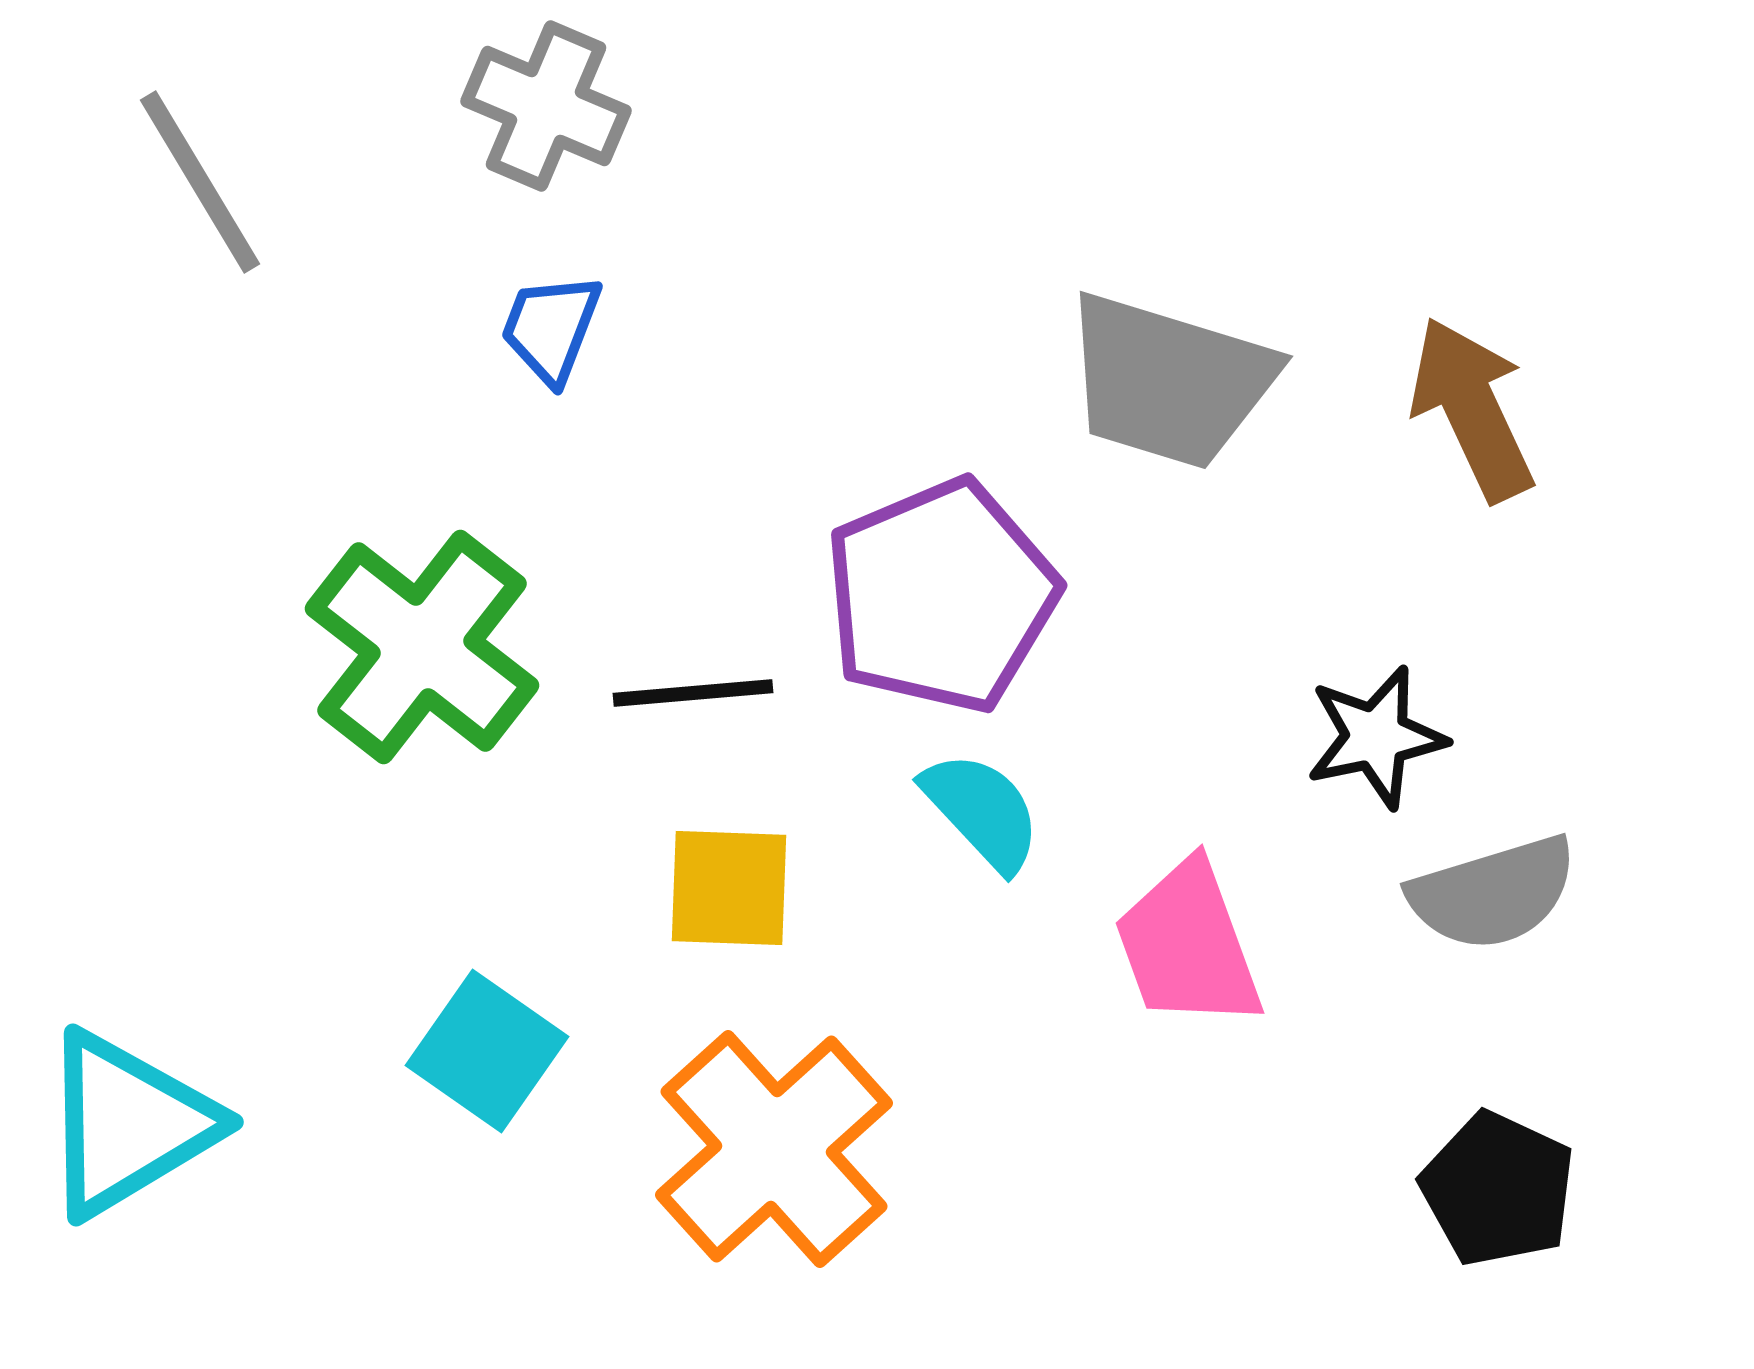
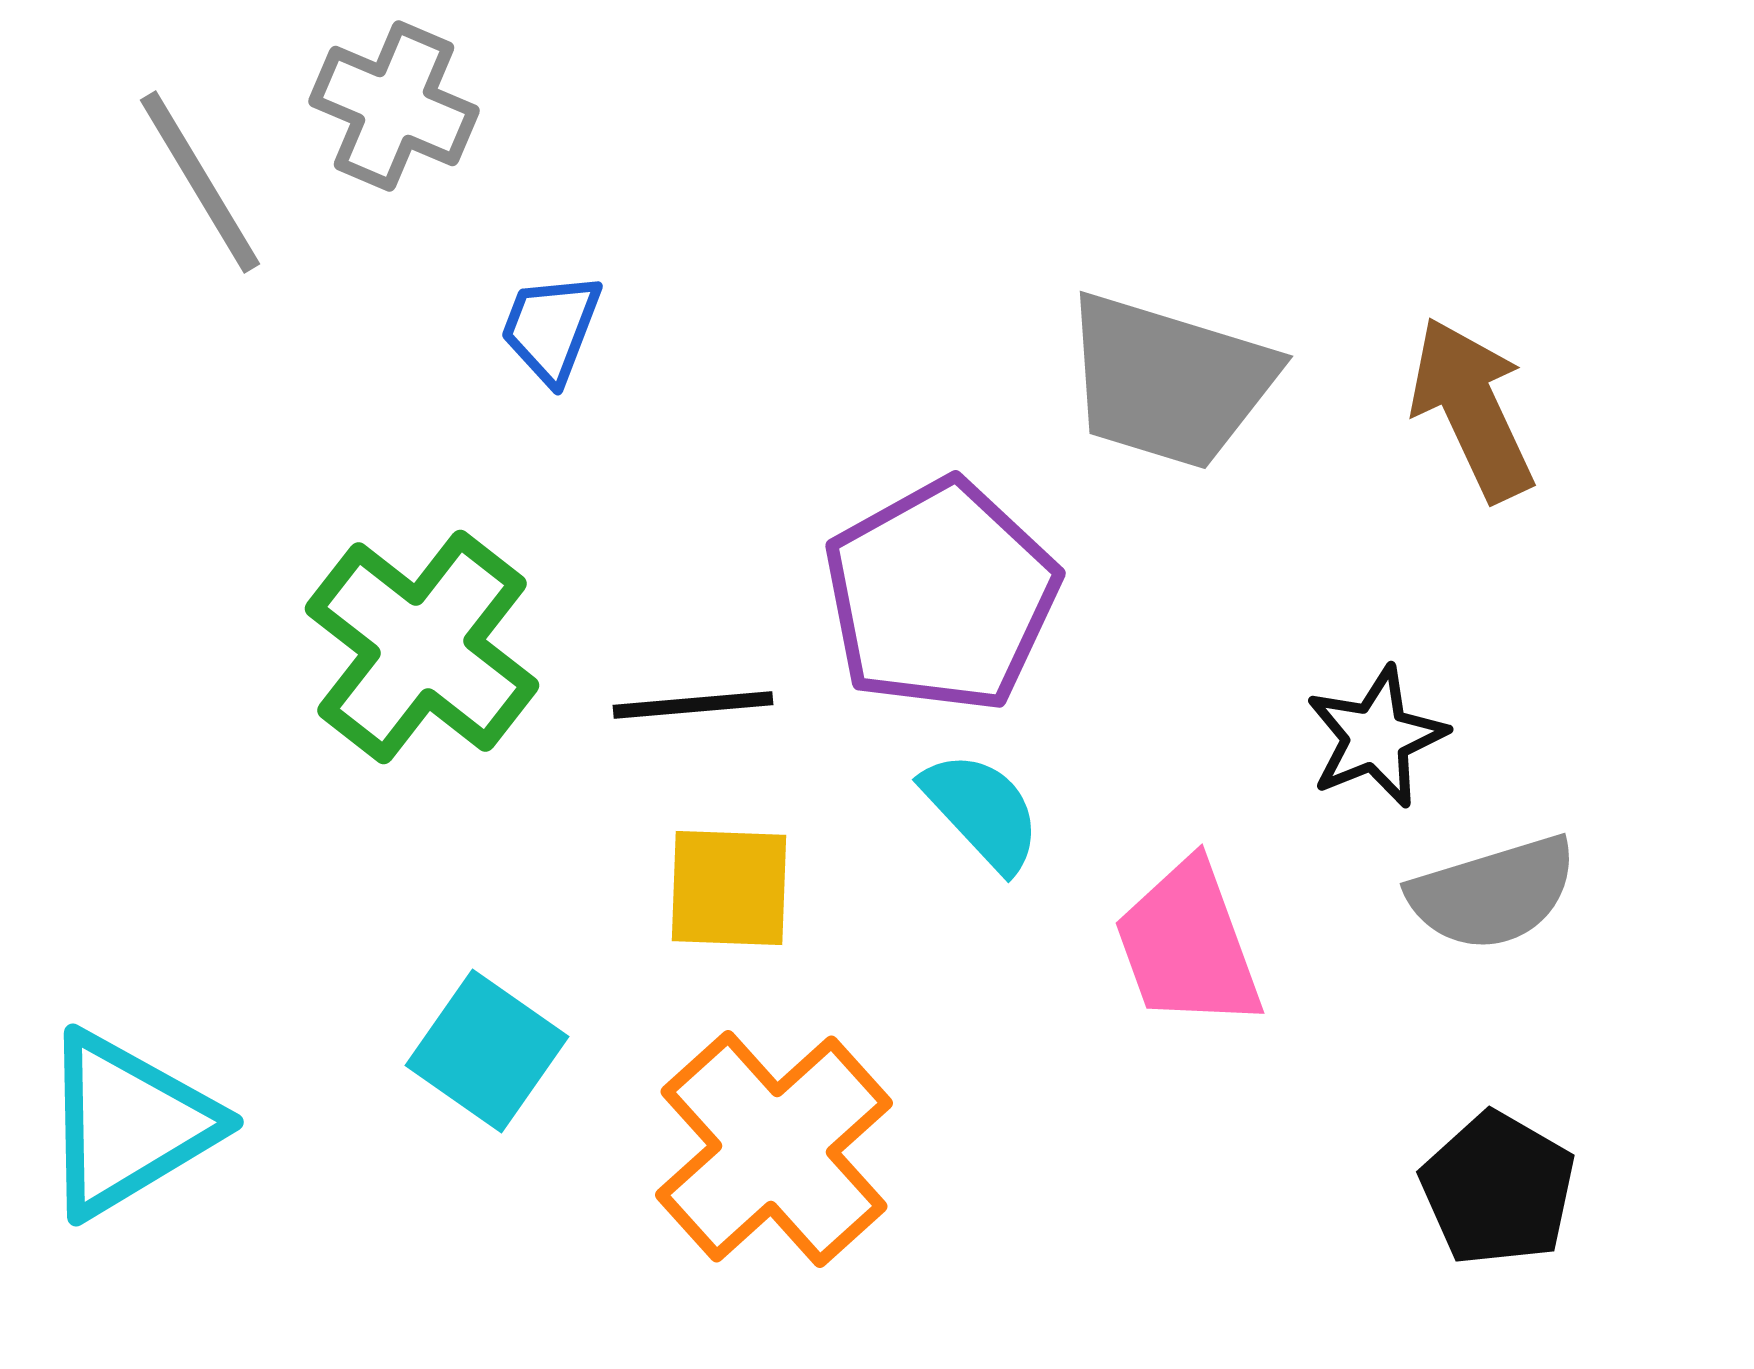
gray cross: moved 152 px left
purple pentagon: rotated 6 degrees counterclockwise
black line: moved 12 px down
black star: rotated 10 degrees counterclockwise
black pentagon: rotated 5 degrees clockwise
